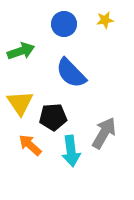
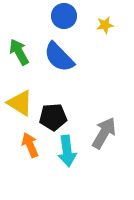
yellow star: moved 5 px down
blue circle: moved 8 px up
green arrow: moved 2 px left, 1 px down; rotated 100 degrees counterclockwise
blue semicircle: moved 12 px left, 16 px up
yellow triangle: rotated 24 degrees counterclockwise
orange arrow: rotated 25 degrees clockwise
cyan arrow: moved 4 px left
